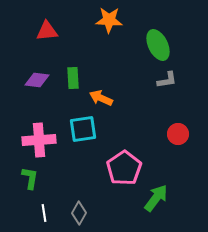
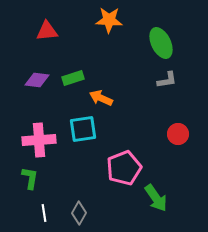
green ellipse: moved 3 px right, 2 px up
green rectangle: rotated 75 degrees clockwise
pink pentagon: rotated 12 degrees clockwise
green arrow: rotated 108 degrees clockwise
